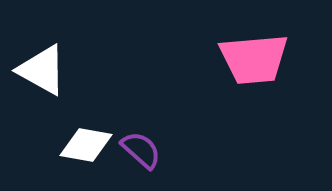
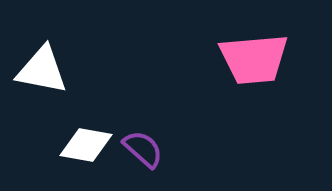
white triangle: rotated 18 degrees counterclockwise
purple semicircle: moved 2 px right, 1 px up
